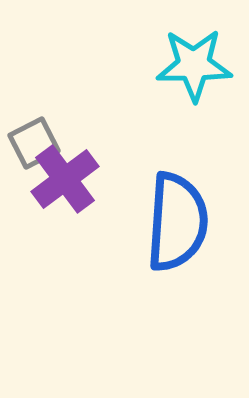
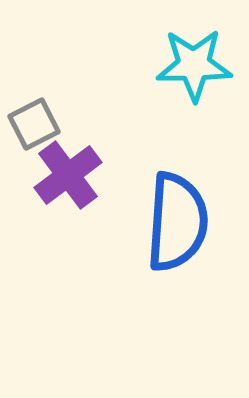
gray square: moved 19 px up
purple cross: moved 3 px right, 4 px up
